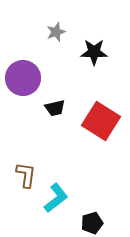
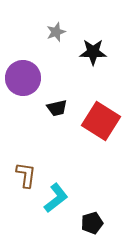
black star: moved 1 px left
black trapezoid: moved 2 px right
